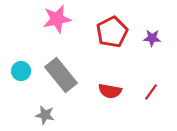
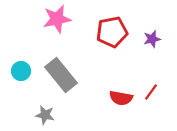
red pentagon: rotated 16 degrees clockwise
purple star: moved 1 px down; rotated 18 degrees counterclockwise
red semicircle: moved 11 px right, 7 px down
